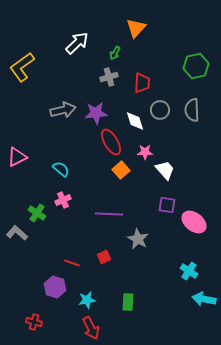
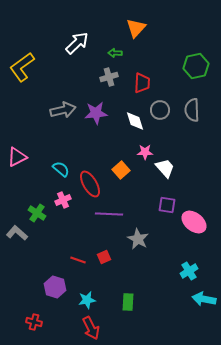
green arrow: rotated 64 degrees clockwise
red ellipse: moved 21 px left, 42 px down
white trapezoid: moved 2 px up
red line: moved 6 px right, 3 px up
cyan cross: rotated 24 degrees clockwise
